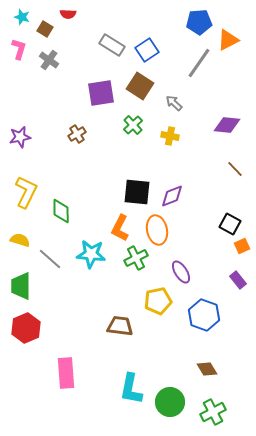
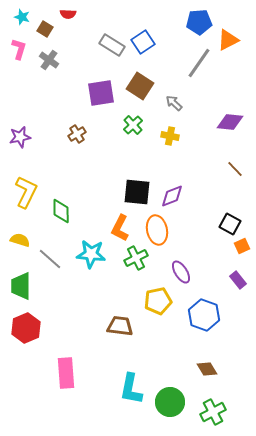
blue square at (147, 50): moved 4 px left, 8 px up
purple diamond at (227, 125): moved 3 px right, 3 px up
